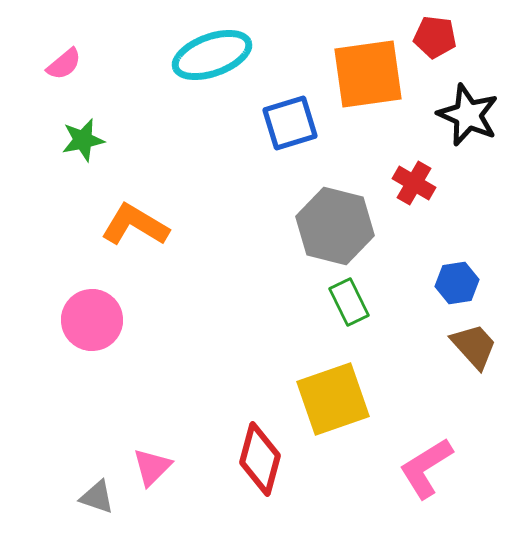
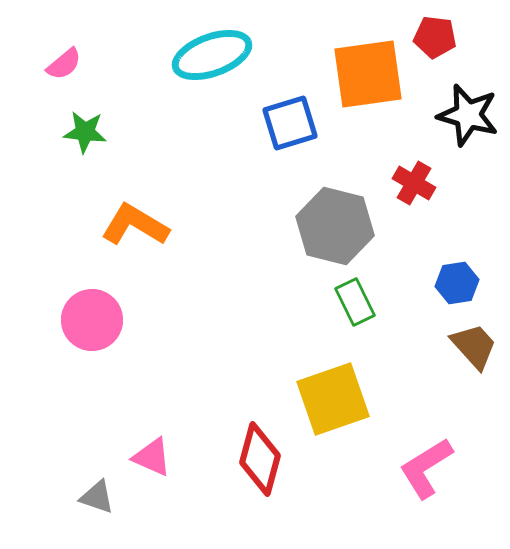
black star: rotated 8 degrees counterclockwise
green star: moved 2 px right, 8 px up; rotated 18 degrees clockwise
green rectangle: moved 6 px right
pink triangle: moved 10 px up; rotated 51 degrees counterclockwise
